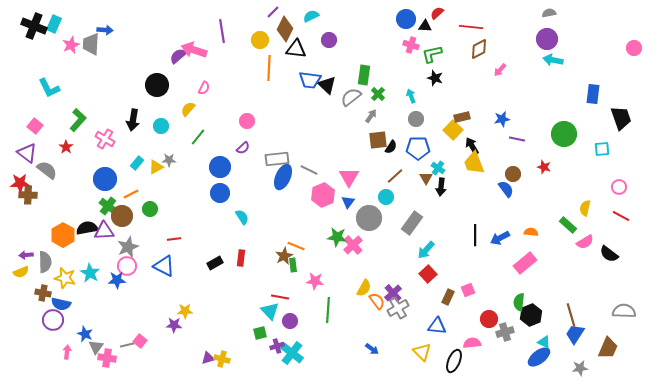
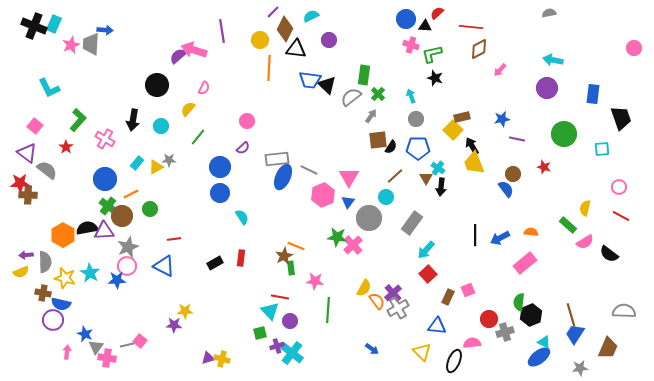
purple circle at (547, 39): moved 49 px down
green rectangle at (293, 265): moved 2 px left, 3 px down
